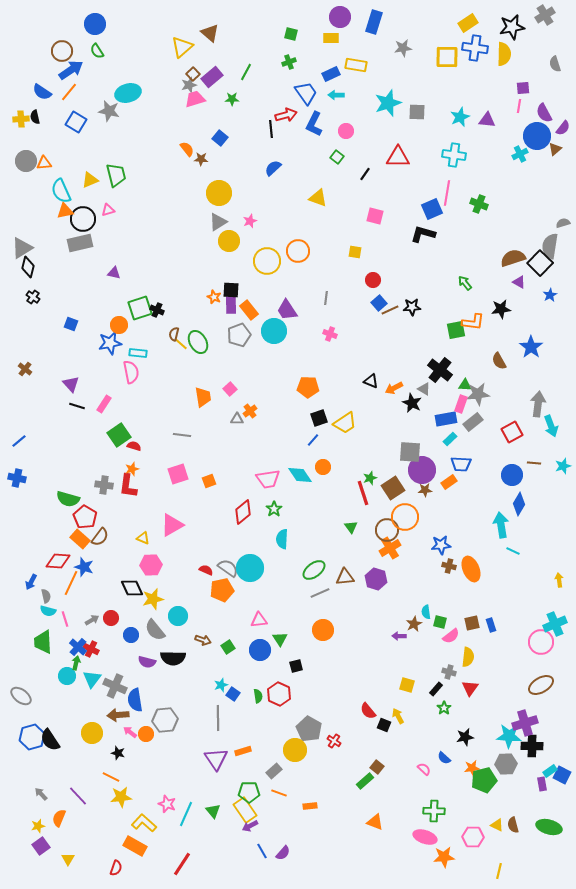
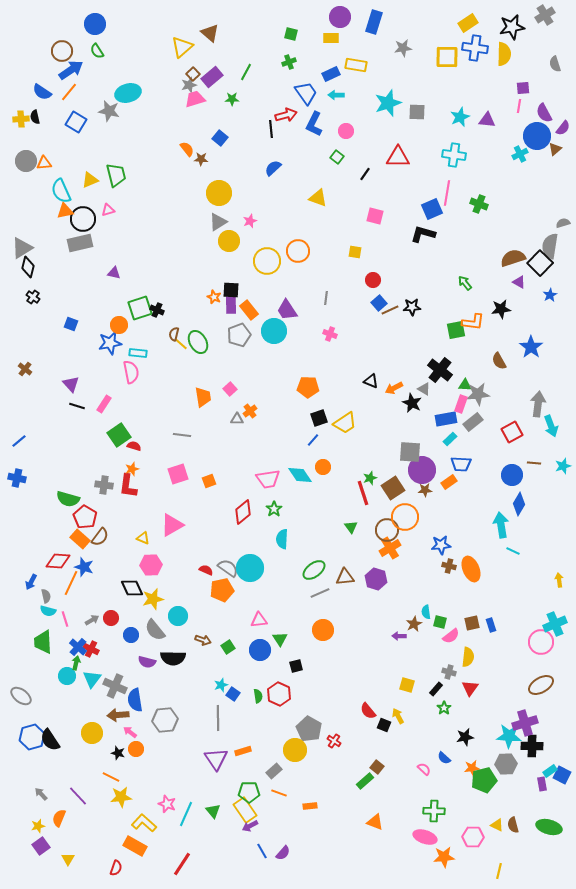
orange circle at (146, 734): moved 10 px left, 15 px down
